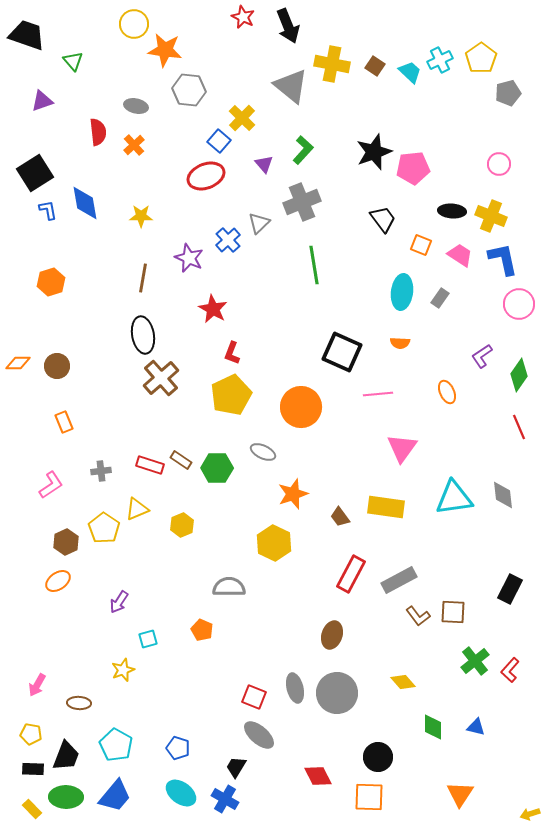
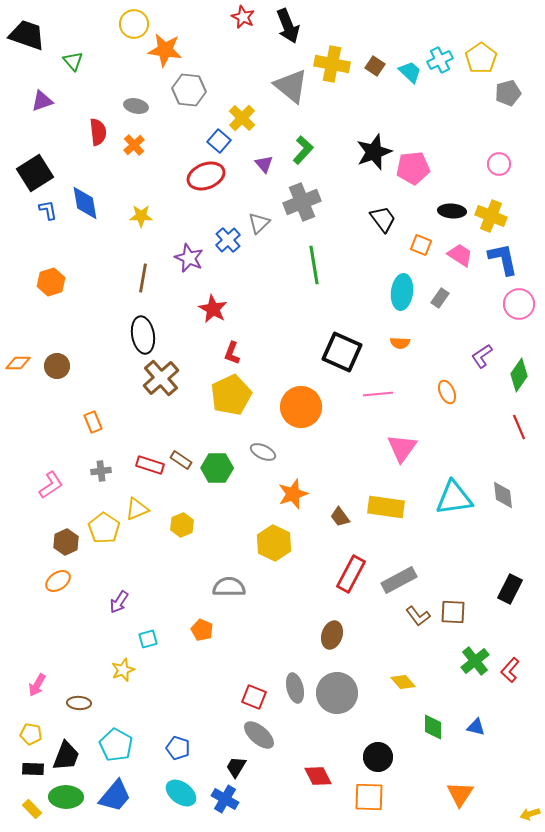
orange rectangle at (64, 422): moved 29 px right
